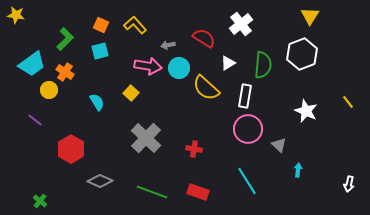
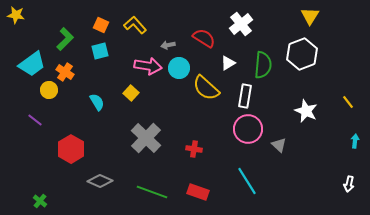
cyan arrow: moved 57 px right, 29 px up
